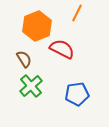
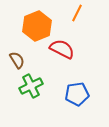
brown semicircle: moved 7 px left, 1 px down
green cross: rotated 15 degrees clockwise
